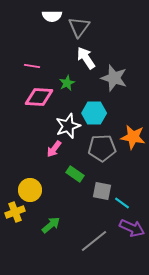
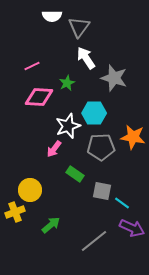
pink line: rotated 35 degrees counterclockwise
gray pentagon: moved 1 px left, 1 px up
